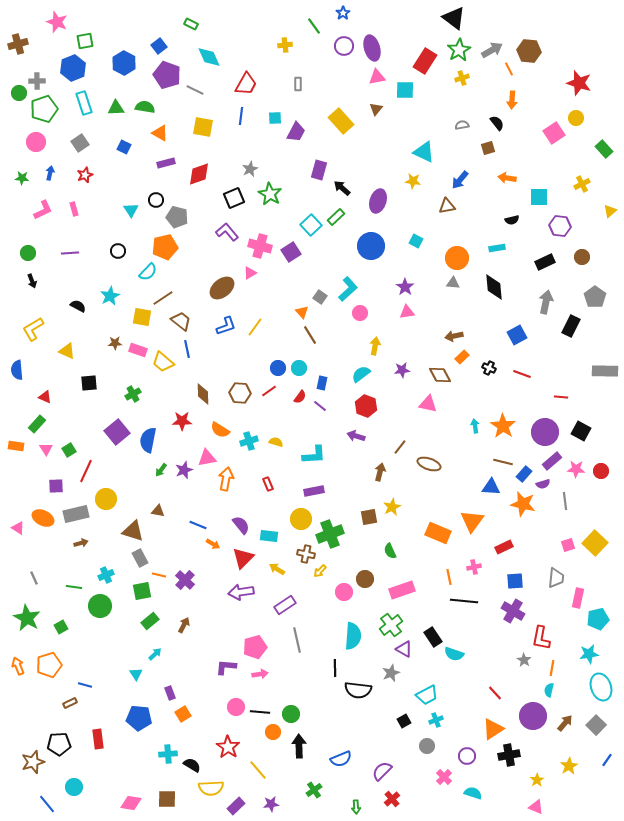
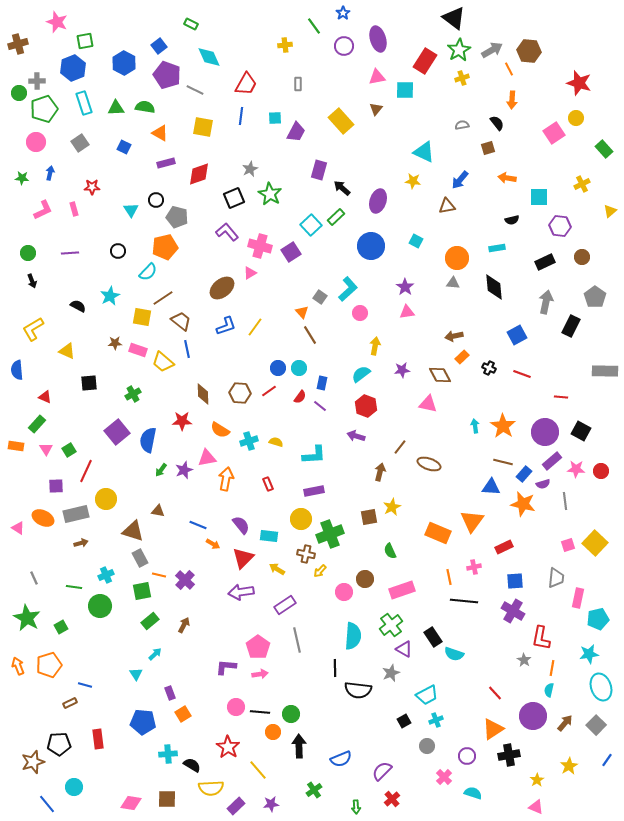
purple ellipse at (372, 48): moved 6 px right, 9 px up
red star at (85, 175): moved 7 px right, 12 px down; rotated 21 degrees clockwise
pink pentagon at (255, 647): moved 3 px right; rotated 20 degrees counterclockwise
blue pentagon at (139, 718): moved 4 px right, 4 px down
